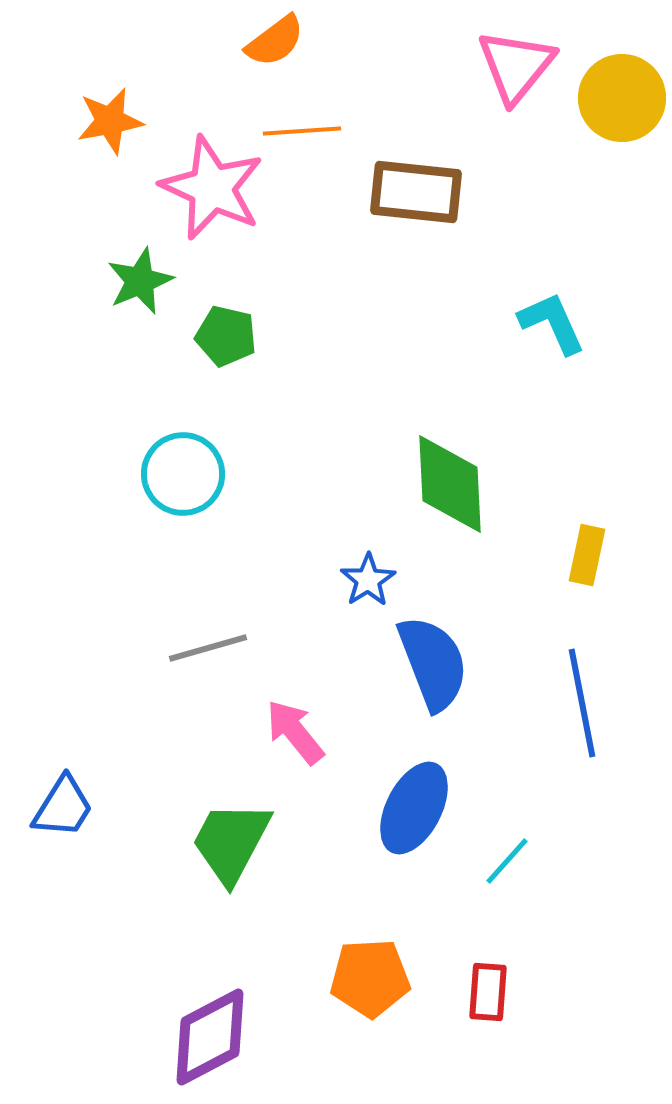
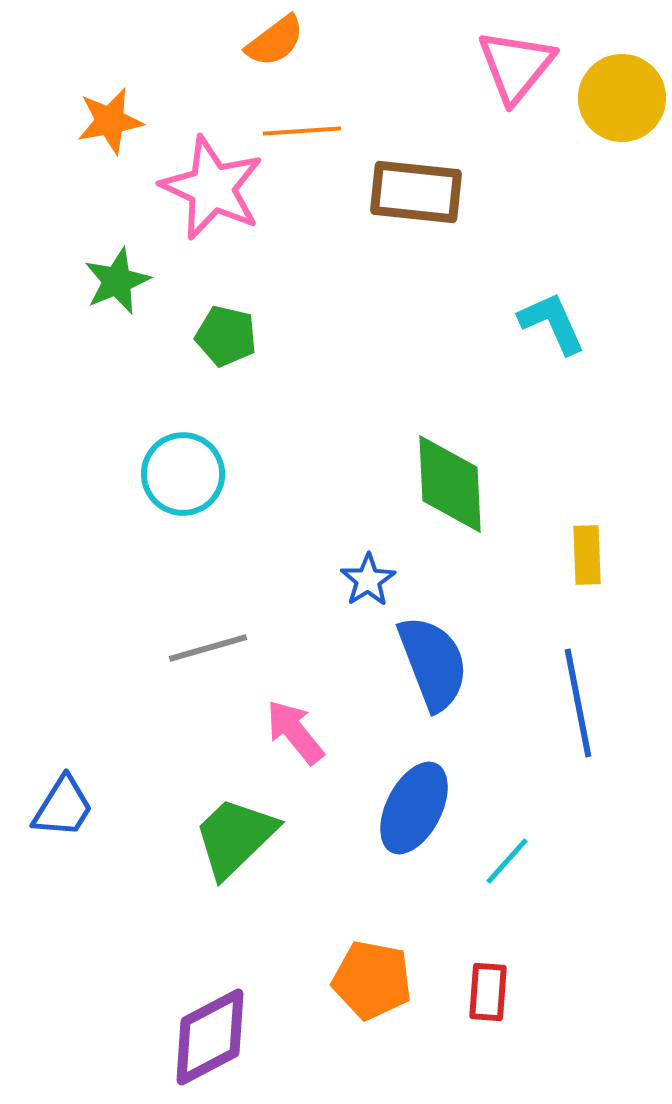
green star: moved 23 px left
yellow rectangle: rotated 14 degrees counterclockwise
blue line: moved 4 px left
green trapezoid: moved 4 px right, 5 px up; rotated 18 degrees clockwise
orange pentagon: moved 2 px right, 2 px down; rotated 14 degrees clockwise
